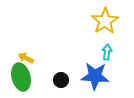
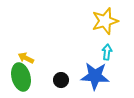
yellow star: rotated 16 degrees clockwise
